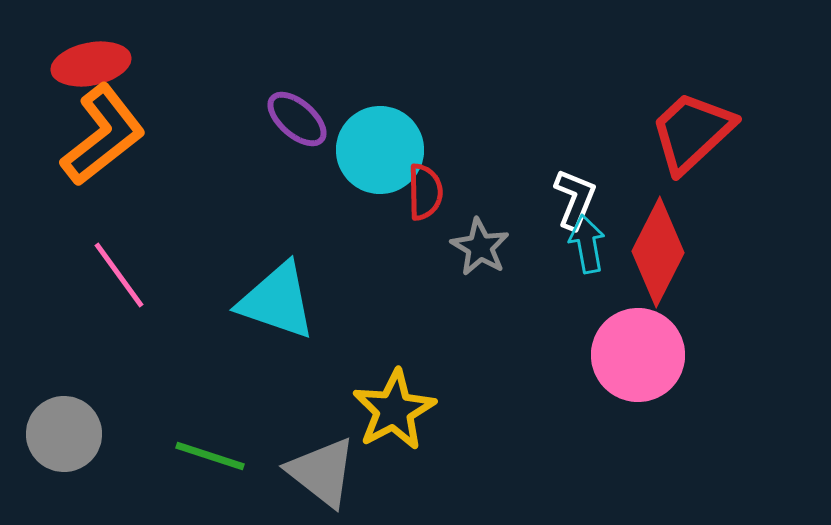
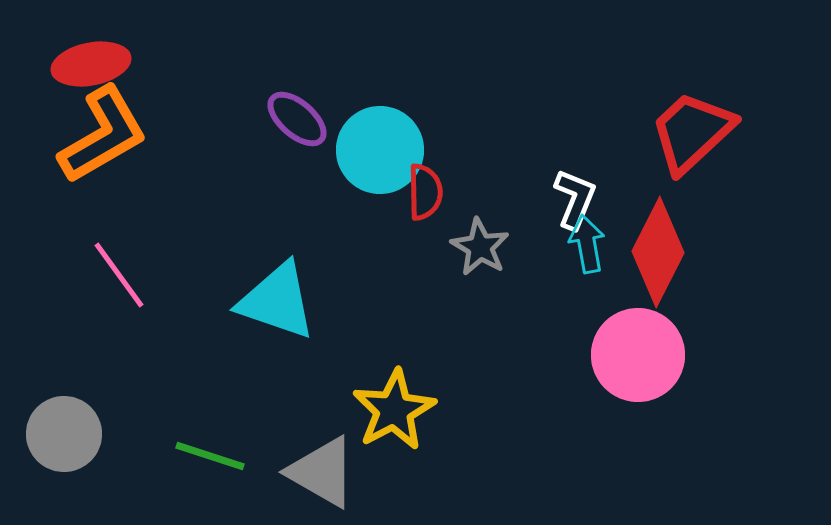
orange L-shape: rotated 8 degrees clockwise
gray triangle: rotated 8 degrees counterclockwise
